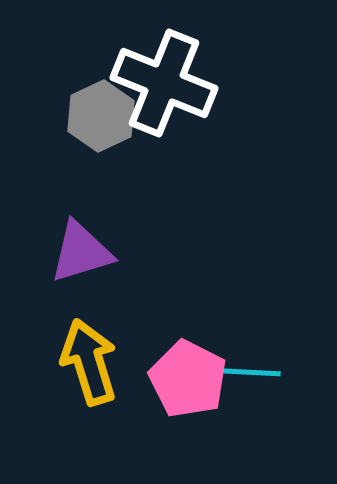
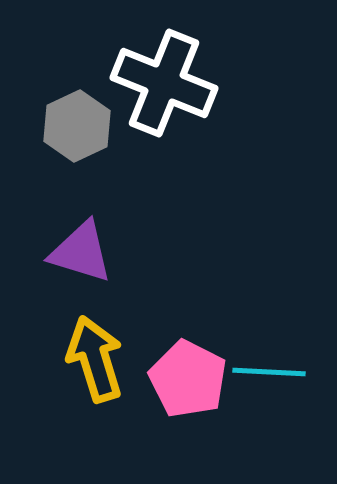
gray hexagon: moved 24 px left, 10 px down
purple triangle: rotated 34 degrees clockwise
yellow arrow: moved 6 px right, 3 px up
cyan line: moved 25 px right
